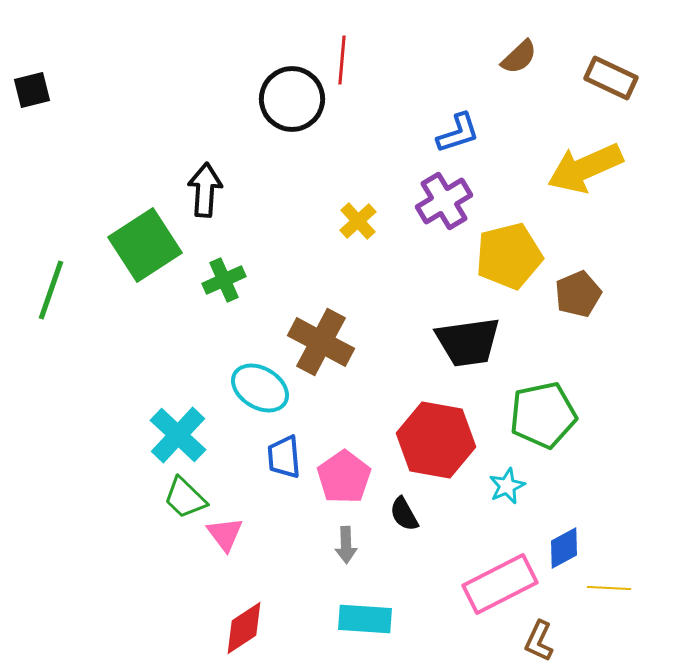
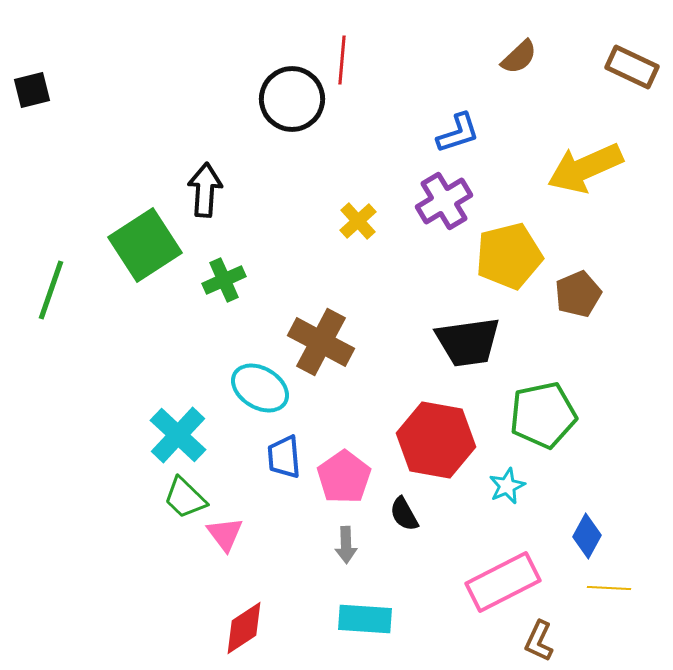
brown rectangle: moved 21 px right, 11 px up
blue diamond: moved 23 px right, 12 px up; rotated 33 degrees counterclockwise
pink rectangle: moved 3 px right, 2 px up
